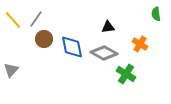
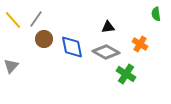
gray diamond: moved 2 px right, 1 px up
gray triangle: moved 4 px up
